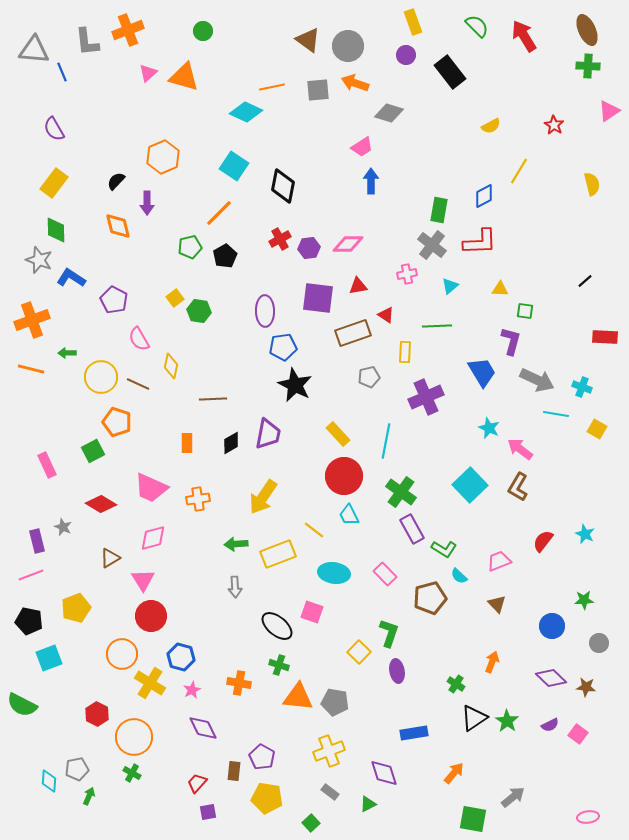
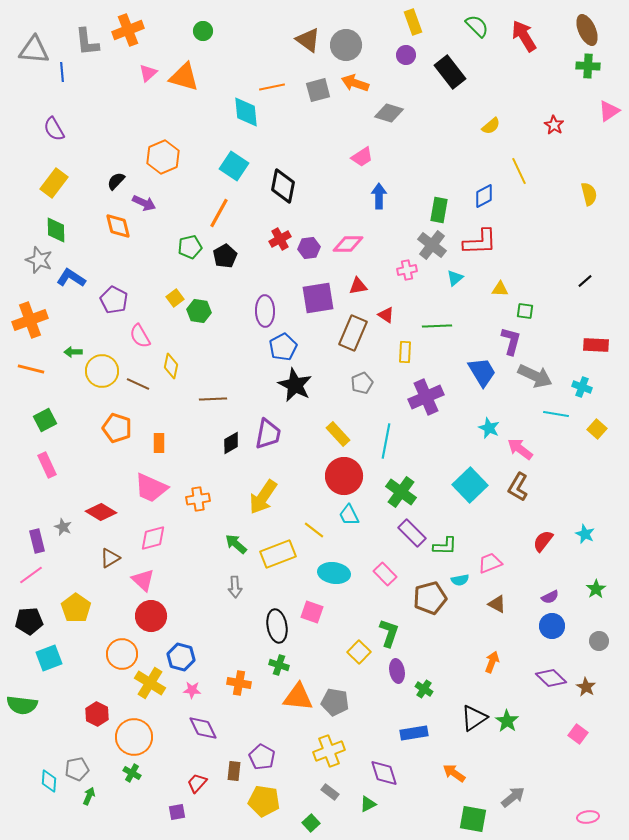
gray circle at (348, 46): moved 2 px left, 1 px up
blue line at (62, 72): rotated 18 degrees clockwise
gray square at (318, 90): rotated 10 degrees counterclockwise
cyan diamond at (246, 112): rotated 60 degrees clockwise
yellow semicircle at (491, 126): rotated 12 degrees counterclockwise
pink trapezoid at (362, 147): moved 10 px down
yellow line at (519, 171): rotated 56 degrees counterclockwise
blue arrow at (371, 181): moved 8 px right, 15 px down
yellow semicircle at (592, 184): moved 3 px left, 10 px down
purple arrow at (147, 203): moved 3 px left; rotated 65 degrees counterclockwise
orange line at (219, 213): rotated 16 degrees counterclockwise
pink cross at (407, 274): moved 4 px up
cyan triangle at (450, 286): moved 5 px right, 8 px up
purple square at (318, 298): rotated 16 degrees counterclockwise
orange cross at (32, 320): moved 2 px left
brown rectangle at (353, 333): rotated 48 degrees counterclockwise
red rectangle at (605, 337): moved 9 px left, 8 px down
pink semicircle at (139, 339): moved 1 px right, 3 px up
blue pentagon at (283, 347): rotated 20 degrees counterclockwise
green arrow at (67, 353): moved 6 px right, 1 px up
yellow circle at (101, 377): moved 1 px right, 6 px up
gray pentagon at (369, 377): moved 7 px left, 6 px down; rotated 10 degrees counterclockwise
gray arrow at (537, 380): moved 2 px left, 4 px up
orange pentagon at (117, 422): moved 6 px down
yellow square at (597, 429): rotated 12 degrees clockwise
orange rectangle at (187, 443): moved 28 px left
green square at (93, 451): moved 48 px left, 31 px up
red diamond at (101, 504): moved 8 px down
purple rectangle at (412, 529): moved 4 px down; rotated 16 degrees counterclockwise
green arrow at (236, 544): rotated 45 degrees clockwise
green L-shape at (444, 549): moved 1 px right, 3 px up; rotated 30 degrees counterclockwise
pink trapezoid at (499, 561): moved 9 px left, 2 px down
pink line at (31, 575): rotated 15 degrees counterclockwise
cyan semicircle at (459, 576): moved 1 px right, 4 px down; rotated 54 degrees counterclockwise
pink triangle at (143, 580): rotated 15 degrees counterclockwise
green star at (584, 600): moved 12 px right, 11 px up; rotated 30 degrees counterclockwise
brown triangle at (497, 604): rotated 18 degrees counterclockwise
yellow pentagon at (76, 608): rotated 16 degrees counterclockwise
black pentagon at (29, 621): rotated 16 degrees counterclockwise
black ellipse at (277, 626): rotated 40 degrees clockwise
gray circle at (599, 643): moved 2 px up
green cross at (456, 684): moved 32 px left, 5 px down
brown star at (586, 687): rotated 24 degrees clockwise
pink star at (192, 690): rotated 30 degrees clockwise
green semicircle at (22, 705): rotated 20 degrees counterclockwise
purple semicircle at (550, 725): moved 128 px up
orange arrow at (454, 773): rotated 95 degrees counterclockwise
yellow pentagon at (267, 798): moved 3 px left, 3 px down
purple square at (208, 812): moved 31 px left
